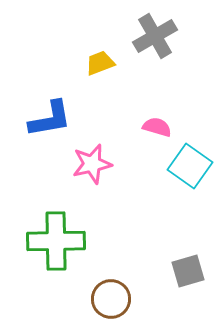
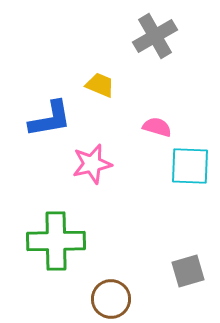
yellow trapezoid: moved 22 px down; rotated 44 degrees clockwise
cyan square: rotated 33 degrees counterclockwise
